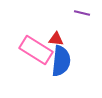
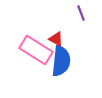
purple line: moved 1 px left; rotated 56 degrees clockwise
red triangle: rotated 21 degrees clockwise
